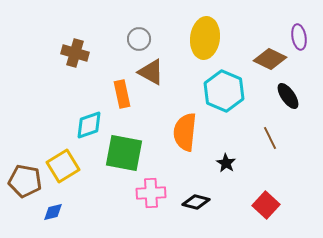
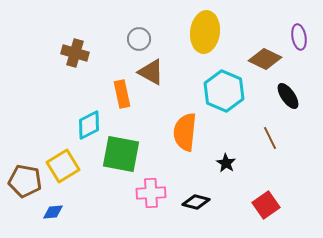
yellow ellipse: moved 6 px up
brown diamond: moved 5 px left
cyan diamond: rotated 8 degrees counterclockwise
green square: moved 3 px left, 1 px down
red square: rotated 12 degrees clockwise
blue diamond: rotated 10 degrees clockwise
